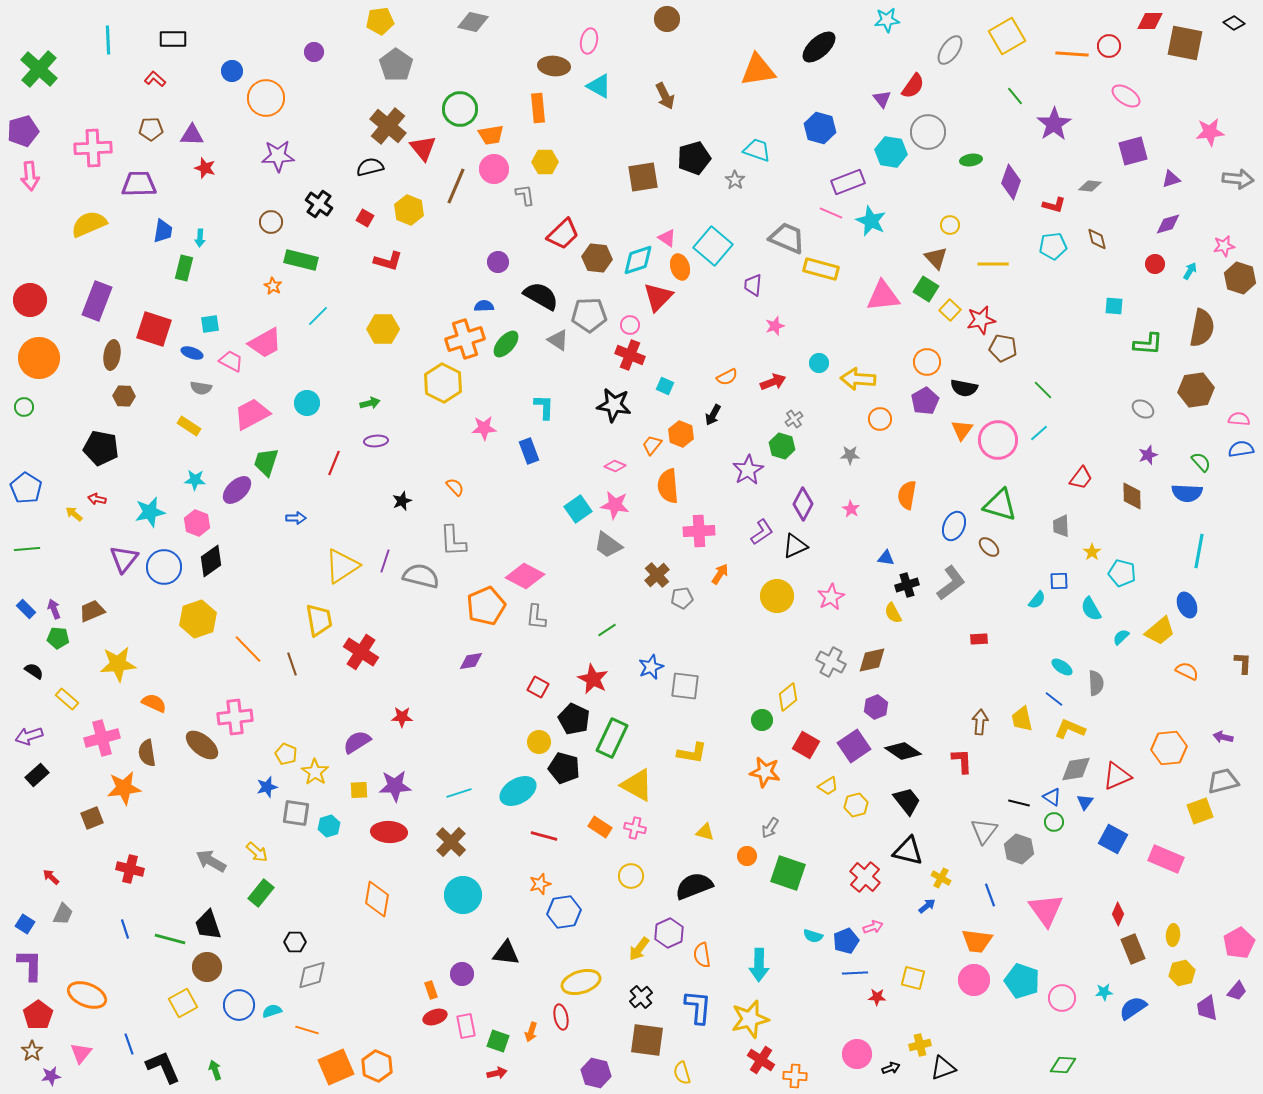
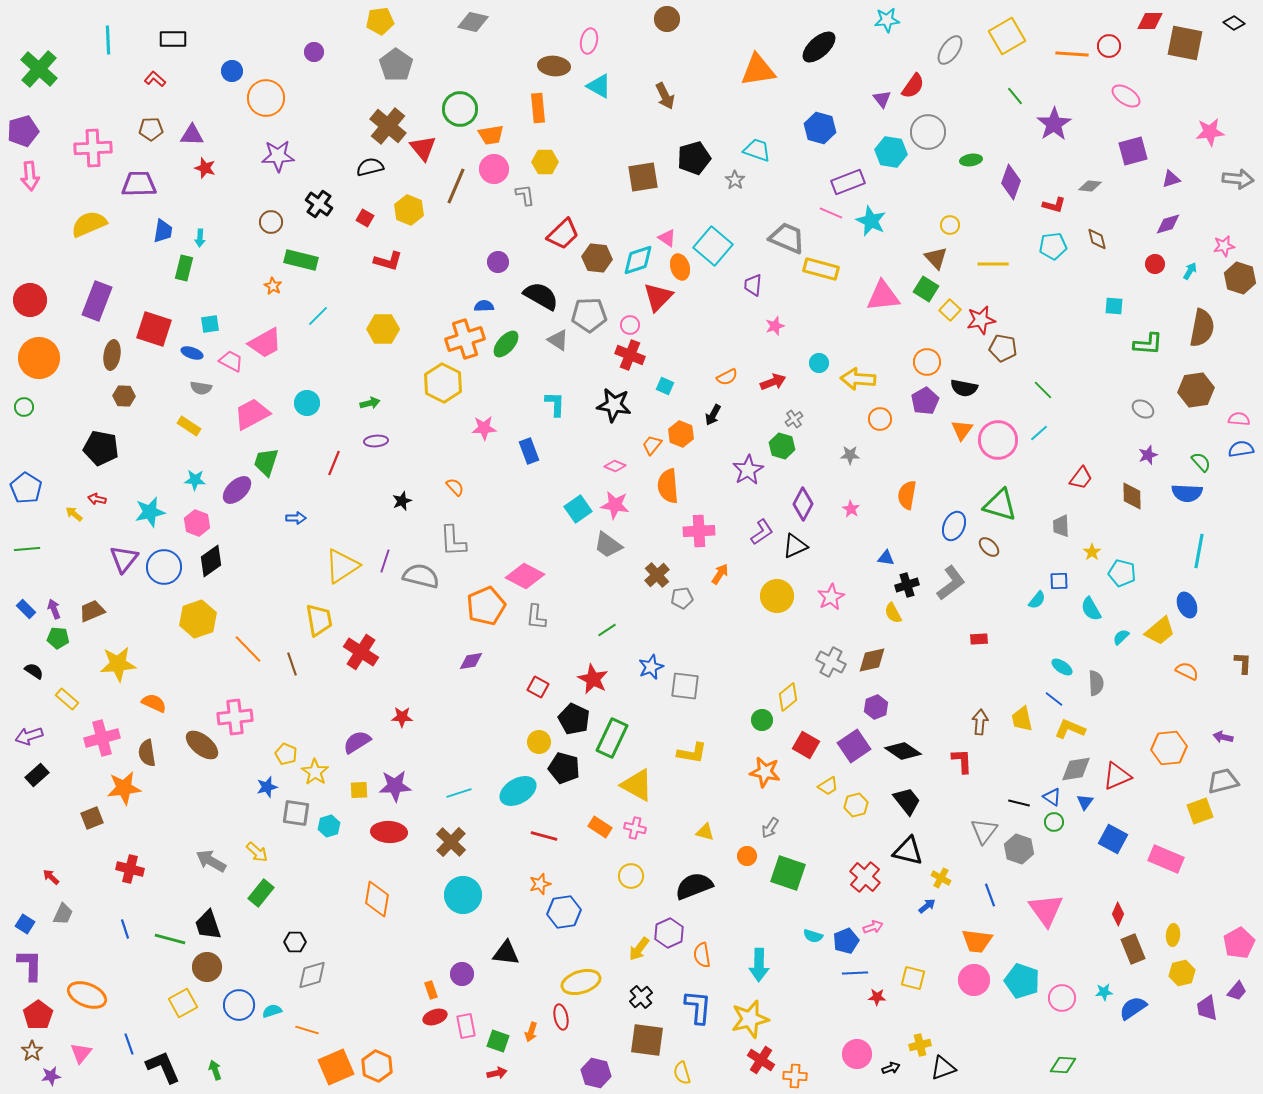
cyan L-shape at (544, 407): moved 11 px right, 3 px up
